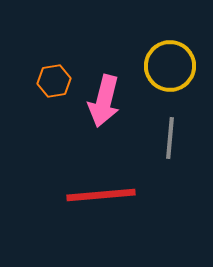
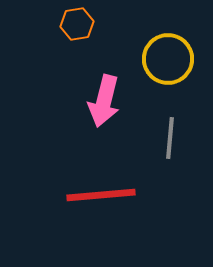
yellow circle: moved 2 px left, 7 px up
orange hexagon: moved 23 px right, 57 px up
